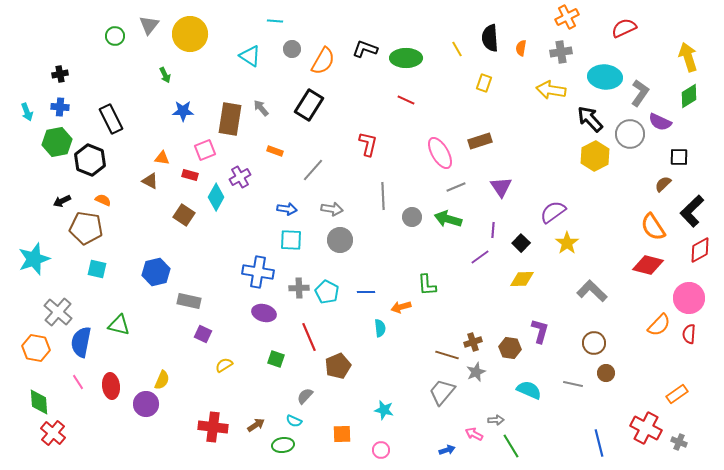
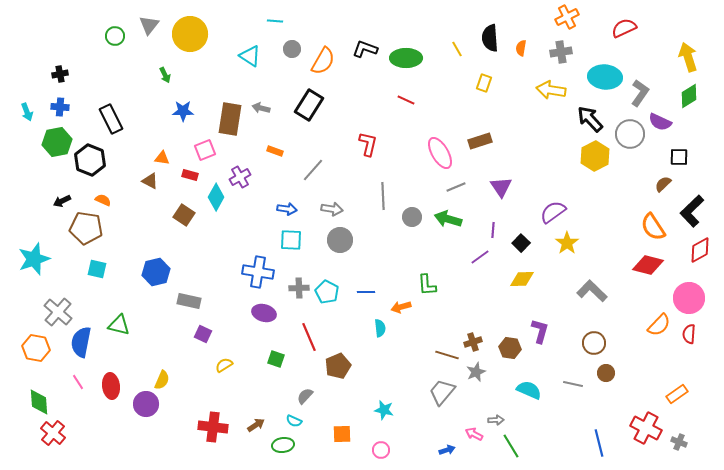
gray arrow at (261, 108): rotated 36 degrees counterclockwise
